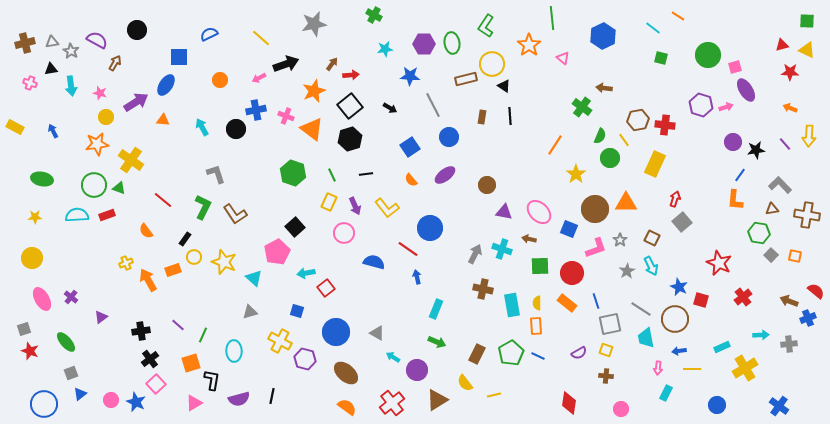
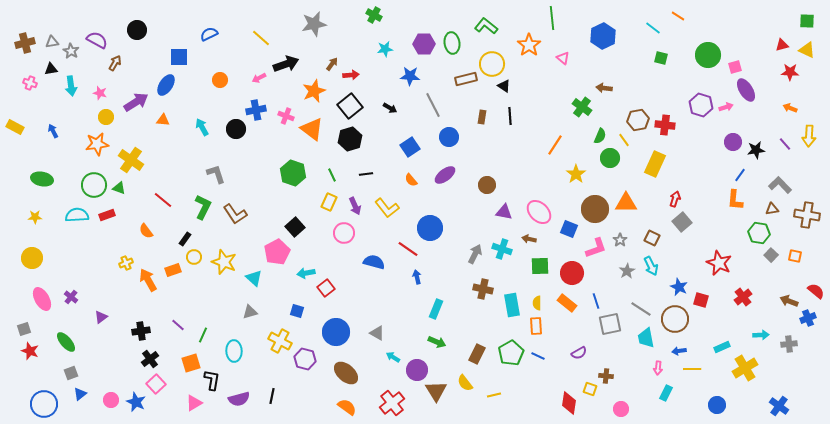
green L-shape at (486, 26): rotated 95 degrees clockwise
yellow square at (606, 350): moved 16 px left, 39 px down
brown triangle at (437, 400): moved 1 px left, 9 px up; rotated 30 degrees counterclockwise
